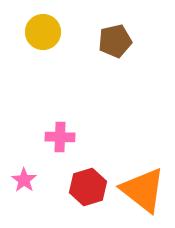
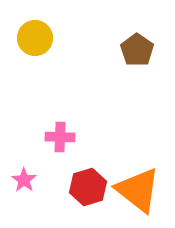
yellow circle: moved 8 px left, 6 px down
brown pentagon: moved 22 px right, 9 px down; rotated 24 degrees counterclockwise
orange triangle: moved 5 px left
